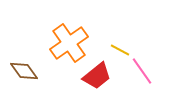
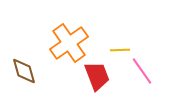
yellow line: rotated 30 degrees counterclockwise
brown diamond: rotated 20 degrees clockwise
red trapezoid: rotated 72 degrees counterclockwise
